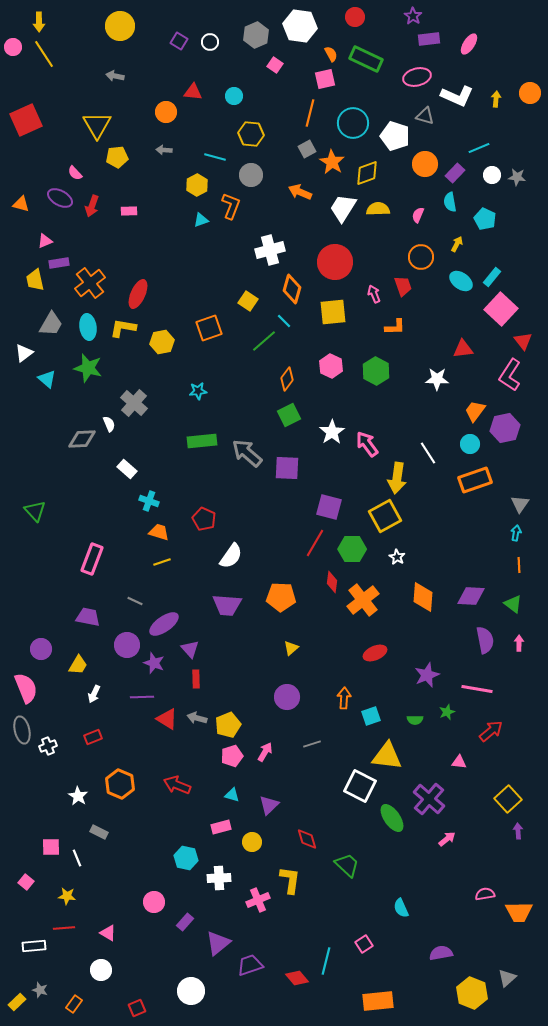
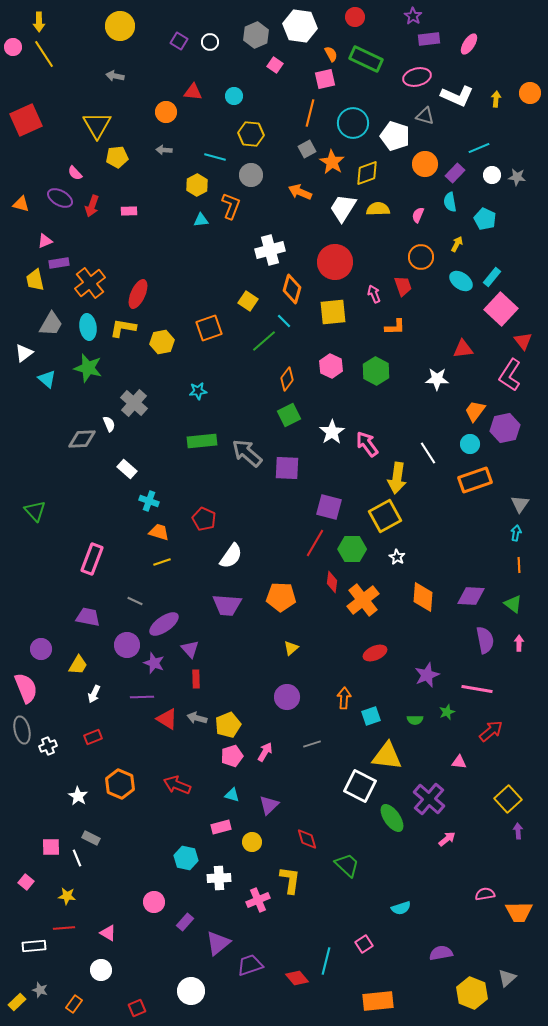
cyan triangle at (201, 220): rotated 14 degrees clockwise
gray rectangle at (99, 832): moved 8 px left, 6 px down
cyan semicircle at (401, 908): rotated 84 degrees counterclockwise
